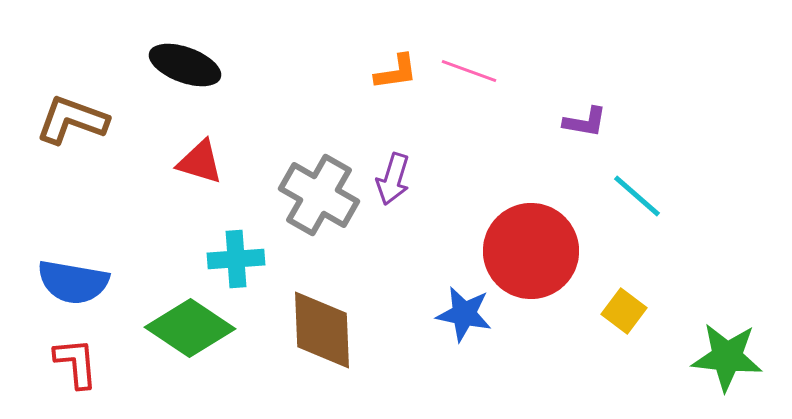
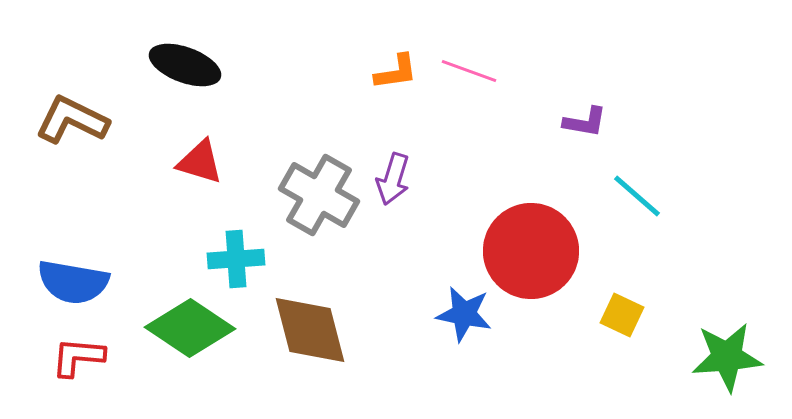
brown L-shape: rotated 6 degrees clockwise
yellow square: moved 2 px left, 4 px down; rotated 12 degrees counterclockwise
brown diamond: moved 12 px left; rotated 12 degrees counterclockwise
green star: rotated 10 degrees counterclockwise
red L-shape: moved 2 px right, 6 px up; rotated 80 degrees counterclockwise
